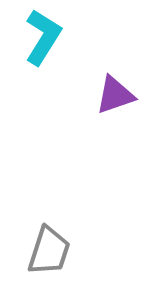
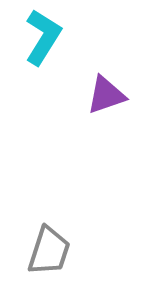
purple triangle: moved 9 px left
